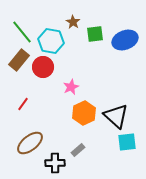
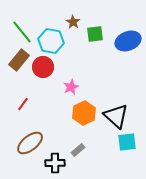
blue ellipse: moved 3 px right, 1 px down
